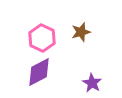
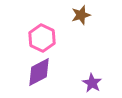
brown star: moved 17 px up
